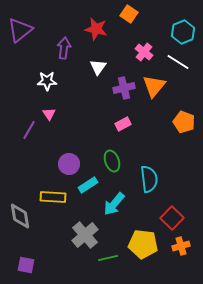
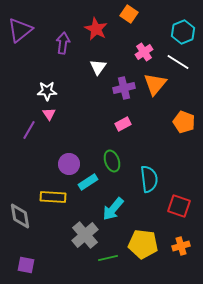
red star: rotated 15 degrees clockwise
purple arrow: moved 1 px left, 5 px up
pink cross: rotated 18 degrees clockwise
white star: moved 10 px down
orange triangle: moved 1 px right, 2 px up
cyan rectangle: moved 3 px up
cyan arrow: moved 1 px left, 5 px down
red square: moved 7 px right, 12 px up; rotated 25 degrees counterclockwise
